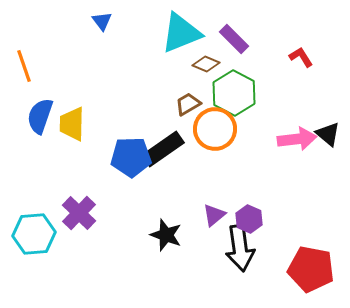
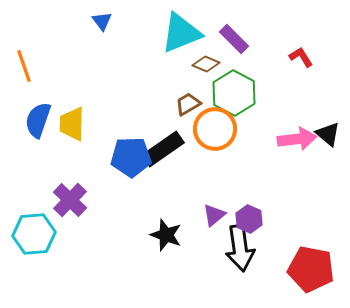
blue semicircle: moved 2 px left, 4 px down
purple cross: moved 9 px left, 13 px up
